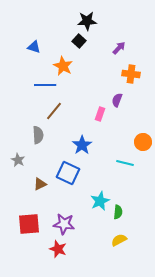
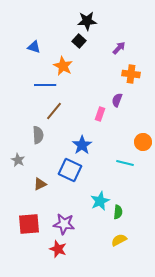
blue square: moved 2 px right, 3 px up
